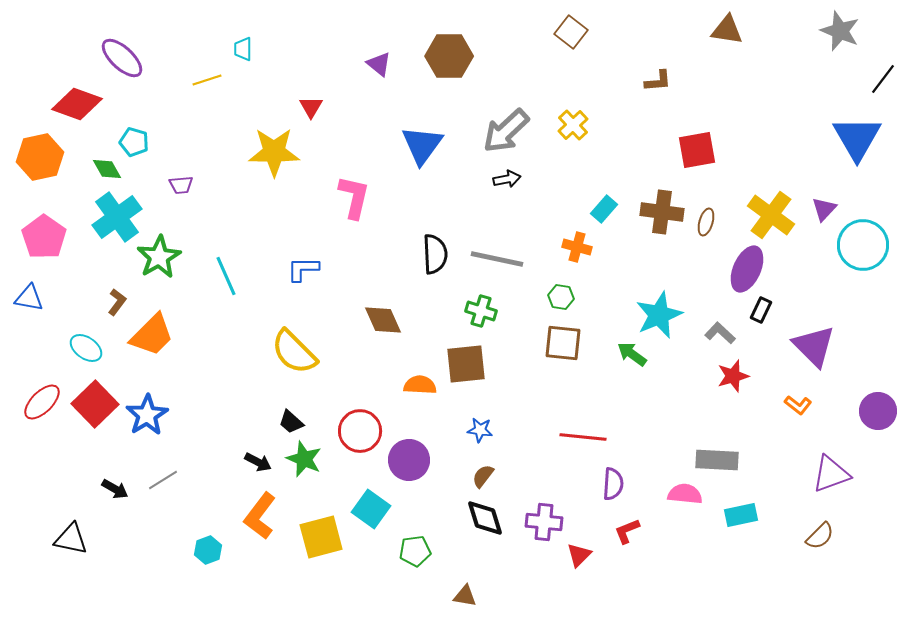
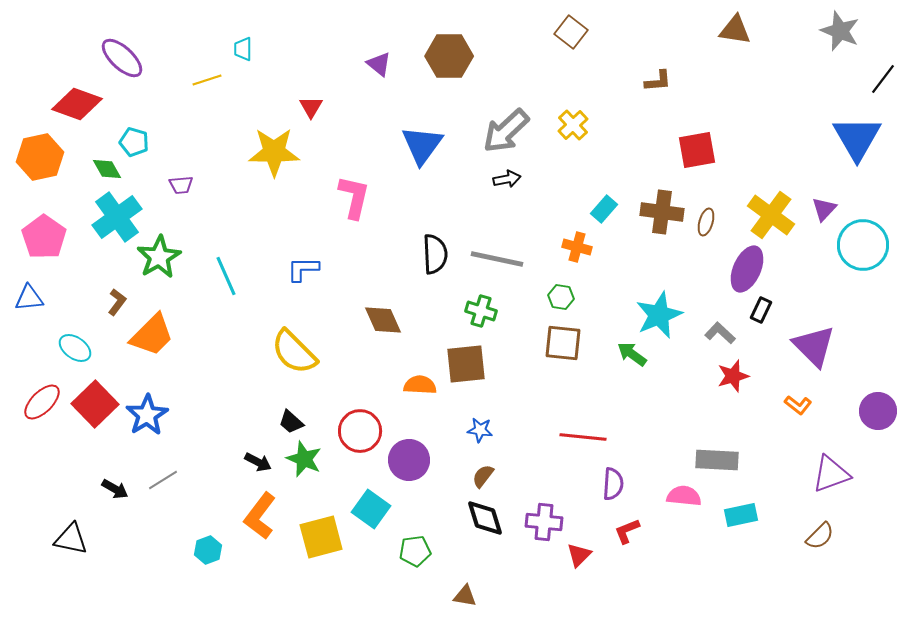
brown triangle at (727, 30): moved 8 px right
blue triangle at (29, 298): rotated 16 degrees counterclockwise
cyan ellipse at (86, 348): moved 11 px left
pink semicircle at (685, 494): moved 1 px left, 2 px down
